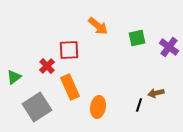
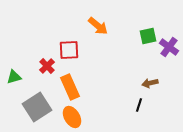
green square: moved 11 px right, 2 px up
green triangle: rotated 21 degrees clockwise
brown arrow: moved 6 px left, 10 px up
orange ellipse: moved 26 px left, 10 px down; rotated 40 degrees counterclockwise
